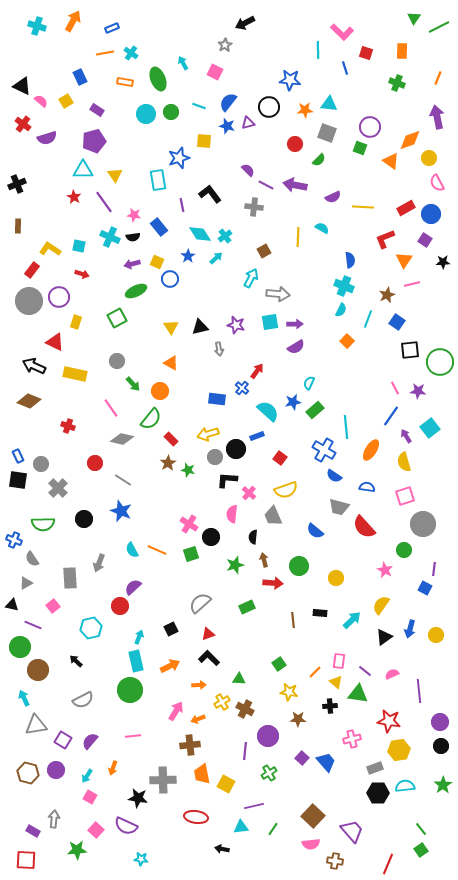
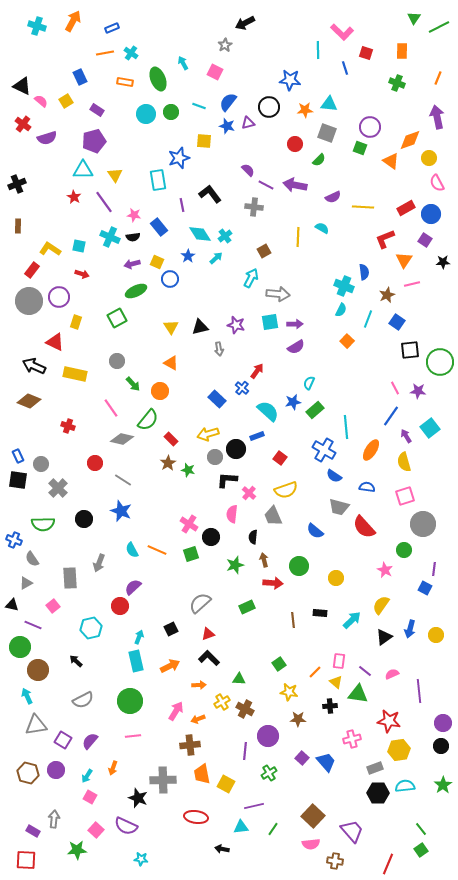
blue semicircle at (350, 260): moved 14 px right, 12 px down
blue rectangle at (217, 399): rotated 36 degrees clockwise
green semicircle at (151, 419): moved 3 px left, 1 px down
green circle at (130, 690): moved 11 px down
cyan arrow at (24, 698): moved 3 px right, 2 px up
purple circle at (440, 722): moved 3 px right, 1 px down
black star at (138, 798): rotated 12 degrees clockwise
